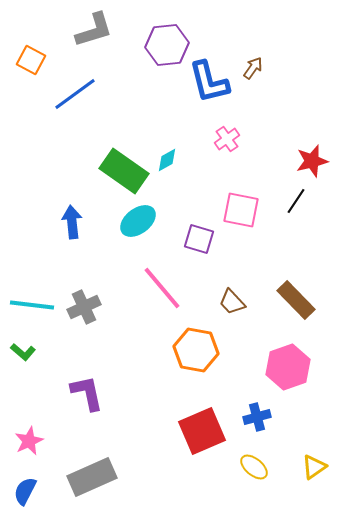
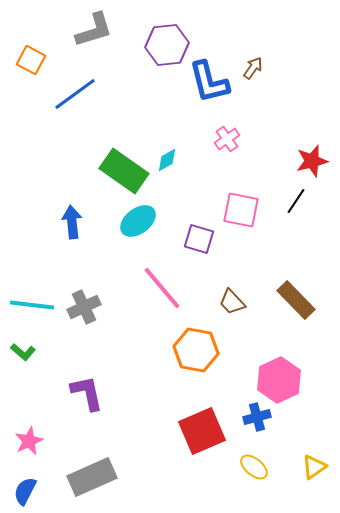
pink hexagon: moved 9 px left, 13 px down; rotated 6 degrees counterclockwise
